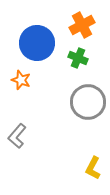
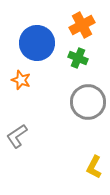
gray L-shape: rotated 15 degrees clockwise
yellow L-shape: moved 1 px right, 1 px up
